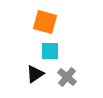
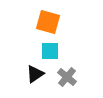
orange square: moved 3 px right
